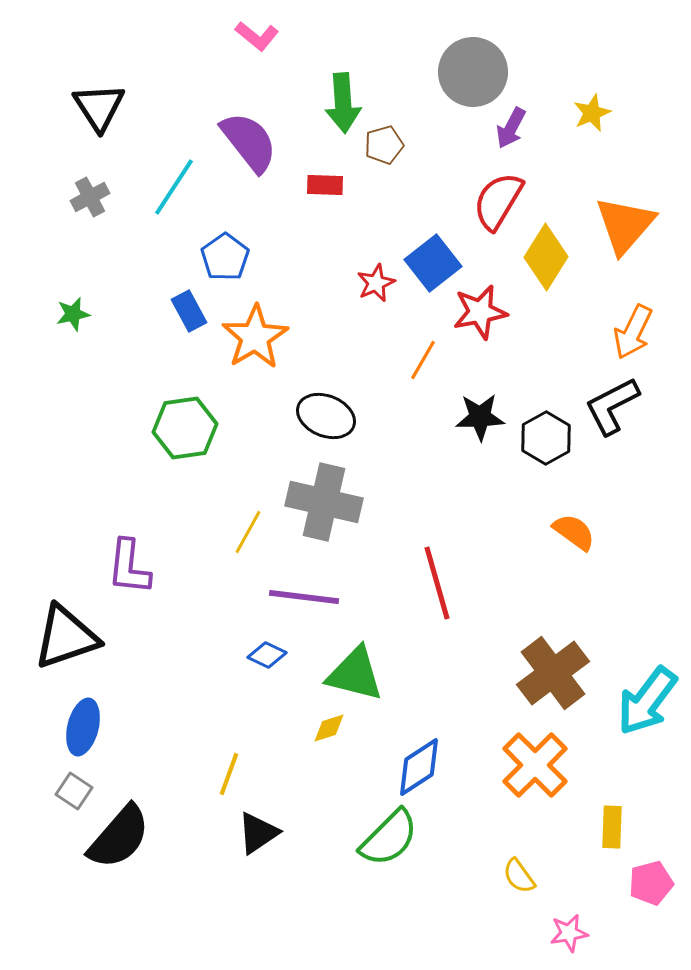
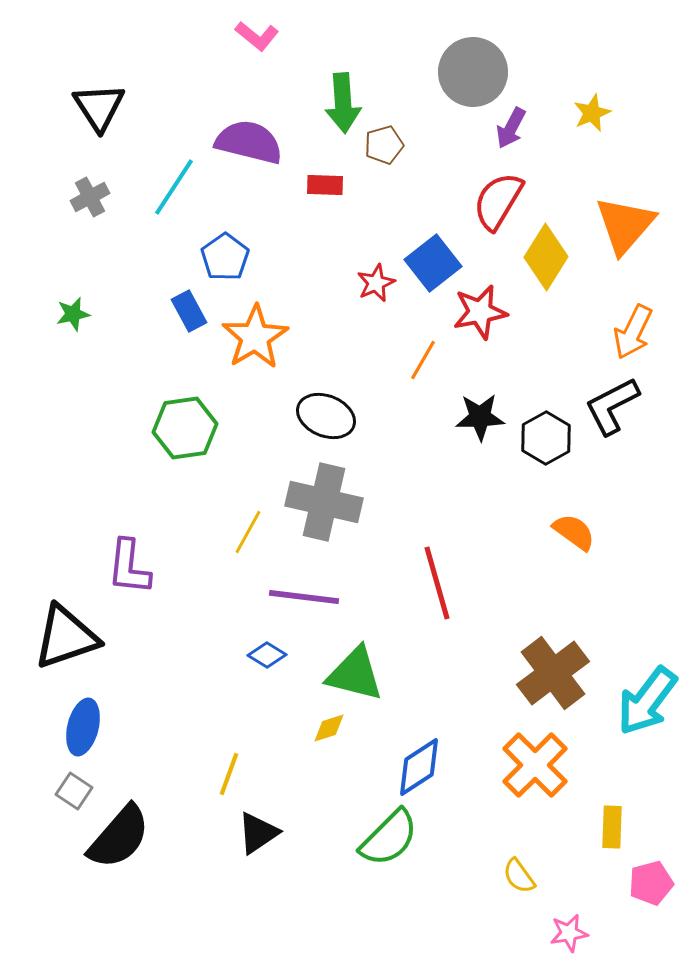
purple semicircle at (249, 142): rotated 38 degrees counterclockwise
blue diamond at (267, 655): rotated 6 degrees clockwise
